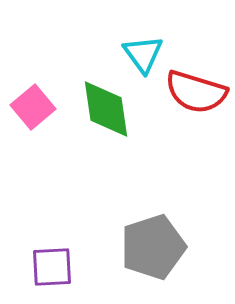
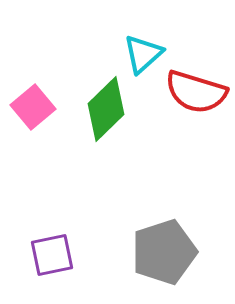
cyan triangle: rotated 24 degrees clockwise
green diamond: rotated 54 degrees clockwise
gray pentagon: moved 11 px right, 5 px down
purple square: moved 12 px up; rotated 9 degrees counterclockwise
